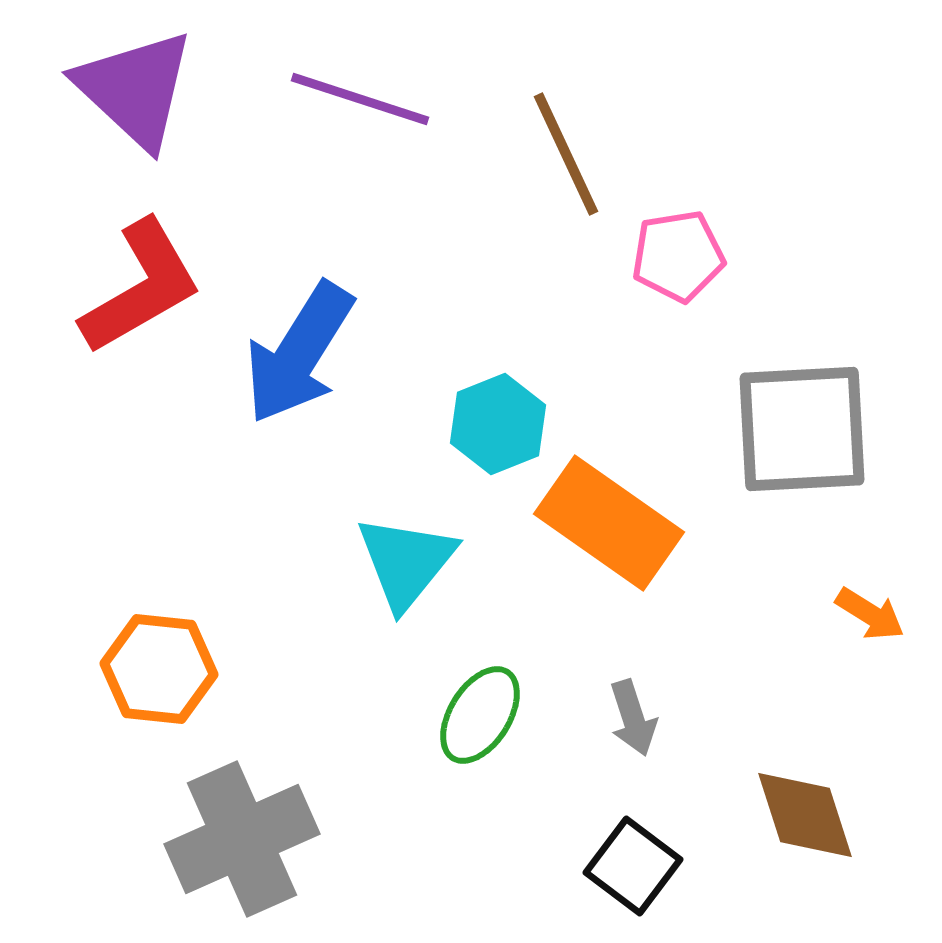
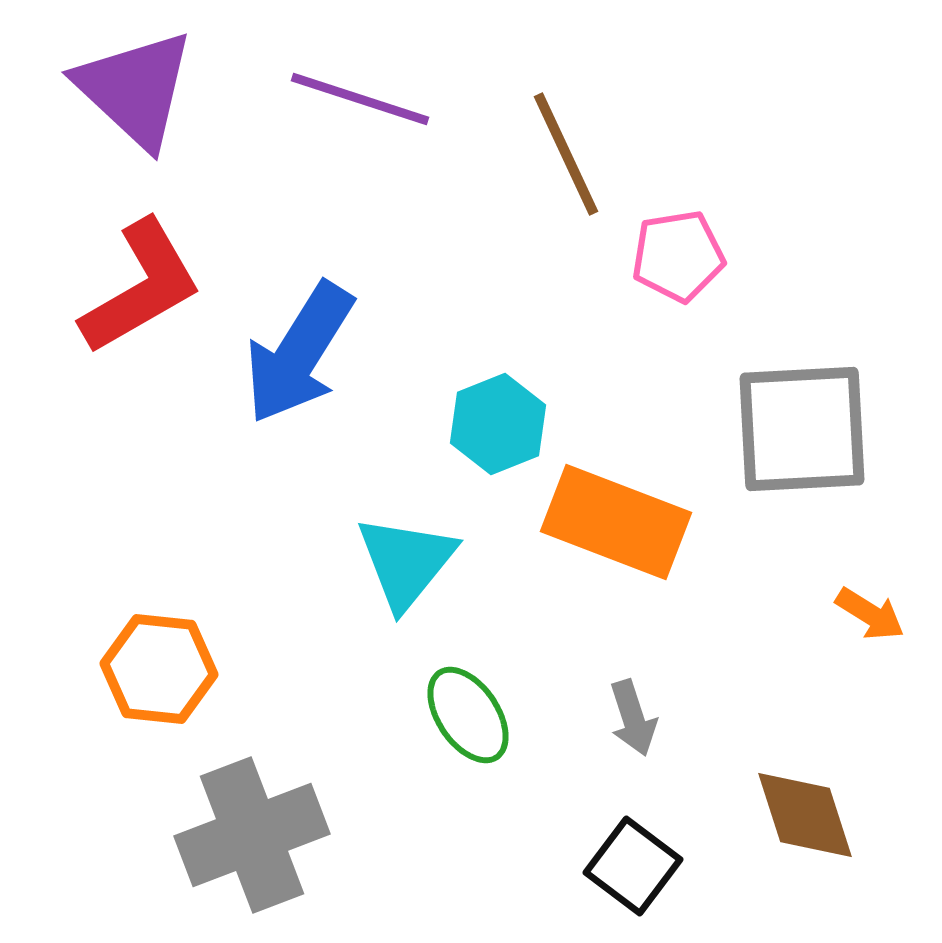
orange rectangle: moved 7 px right, 1 px up; rotated 14 degrees counterclockwise
green ellipse: moved 12 px left; rotated 66 degrees counterclockwise
gray cross: moved 10 px right, 4 px up; rotated 3 degrees clockwise
